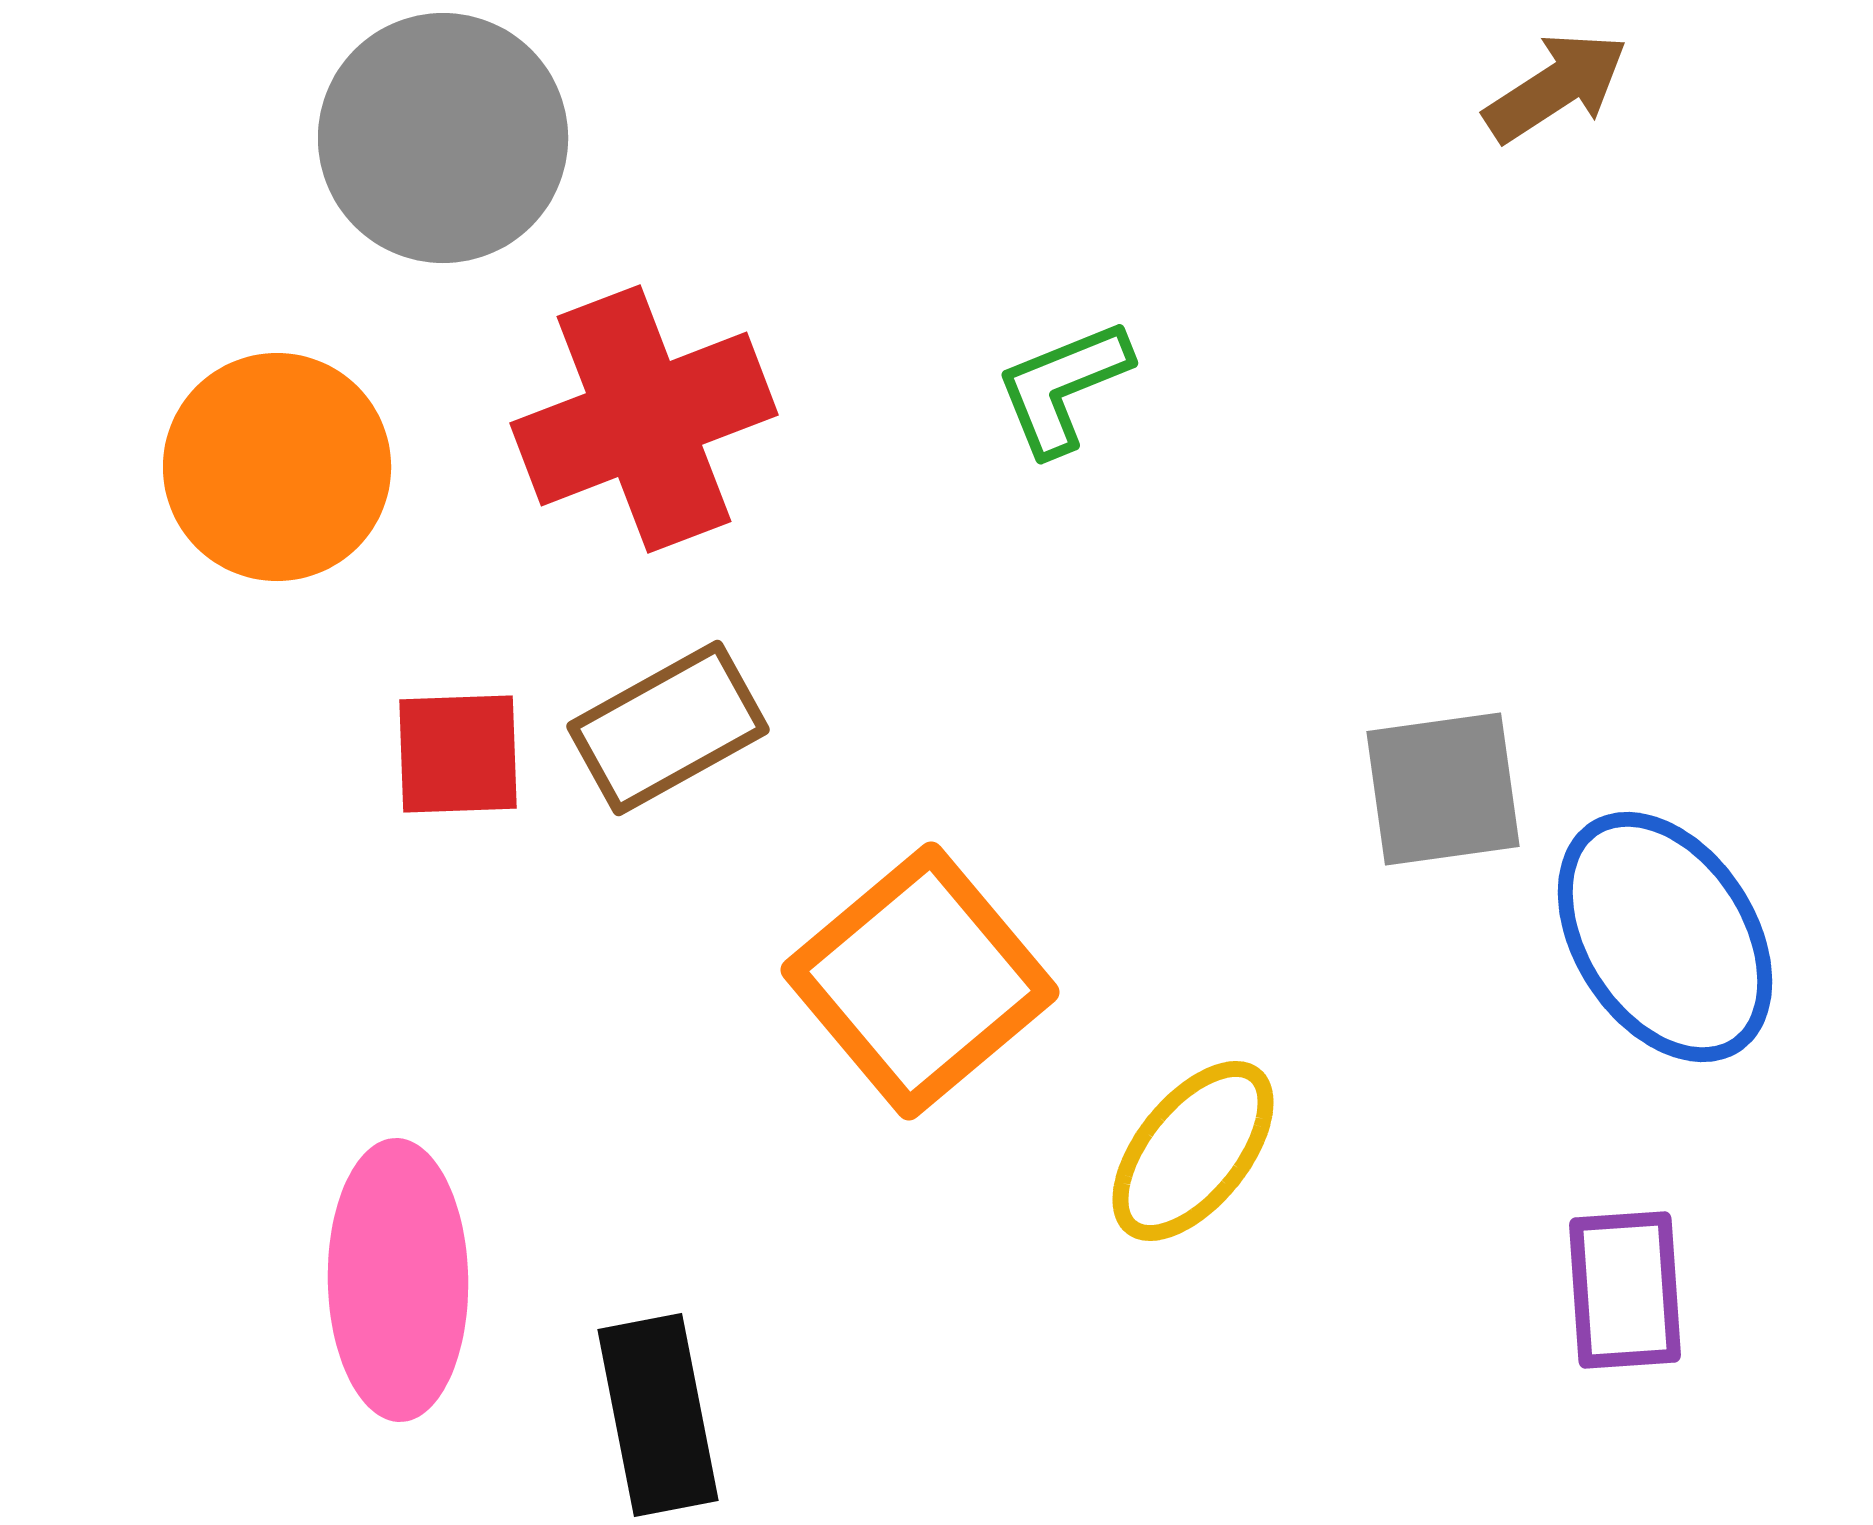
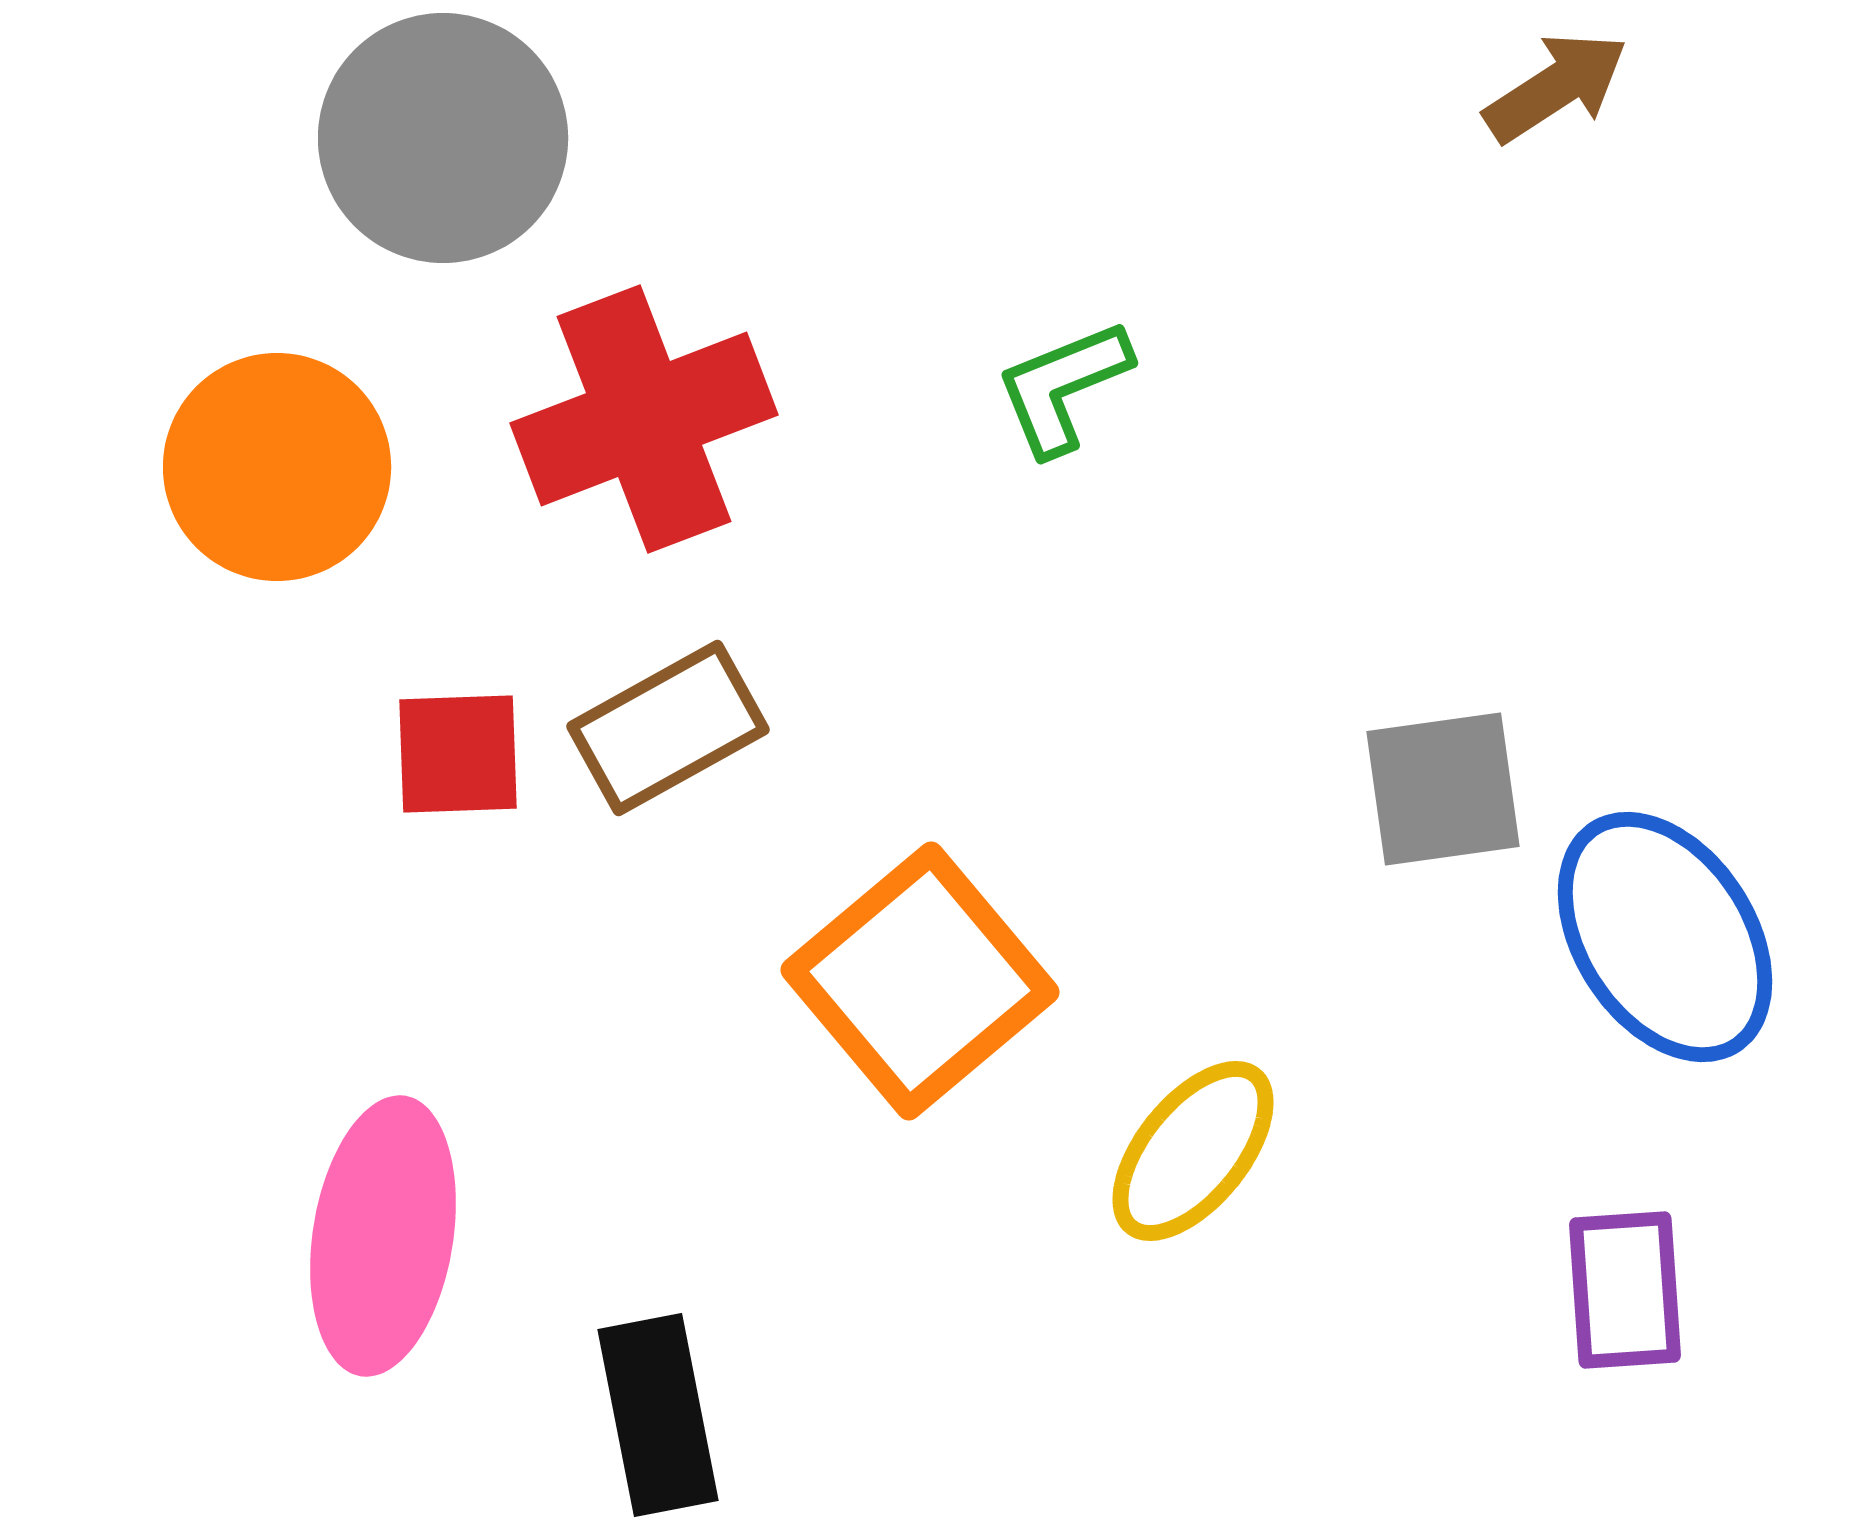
pink ellipse: moved 15 px left, 44 px up; rotated 10 degrees clockwise
